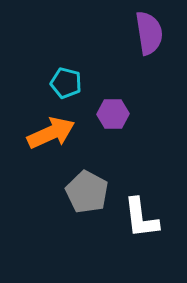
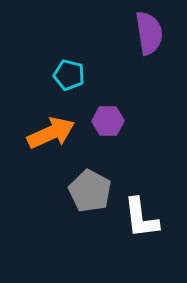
cyan pentagon: moved 3 px right, 8 px up
purple hexagon: moved 5 px left, 7 px down
gray pentagon: moved 3 px right, 1 px up
